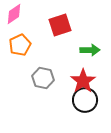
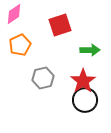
gray hexagon: rotated 25 degrees counterclockwise
